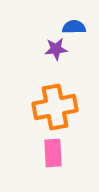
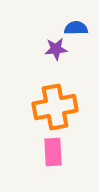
blue semicircle: moved 2 px right, 1 px down
pink rectangle: moved 1 px up
